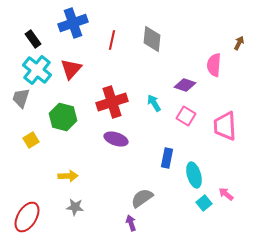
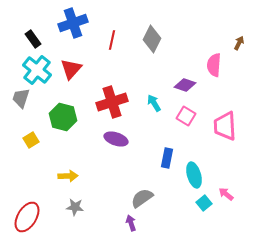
gray diamond: rotated 20 degrees clockwise
